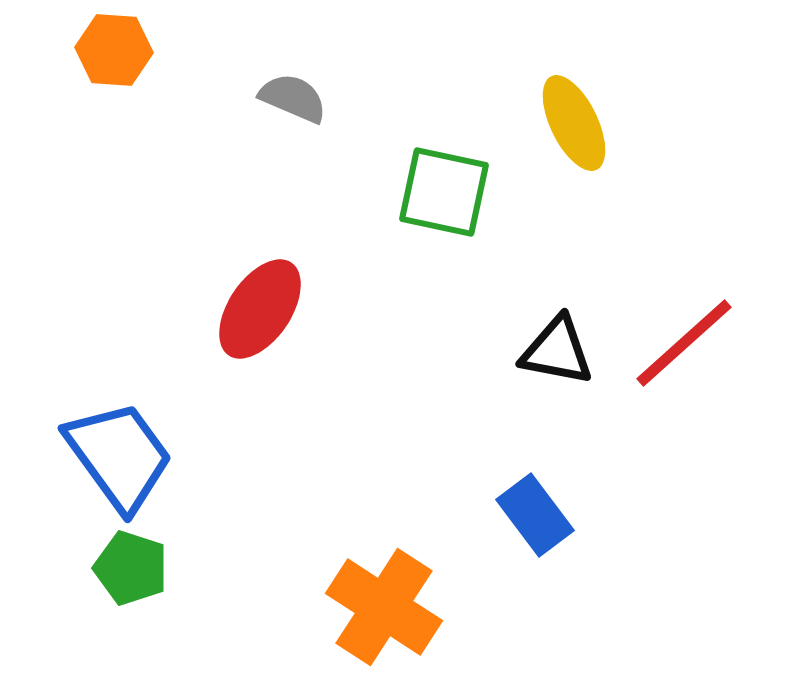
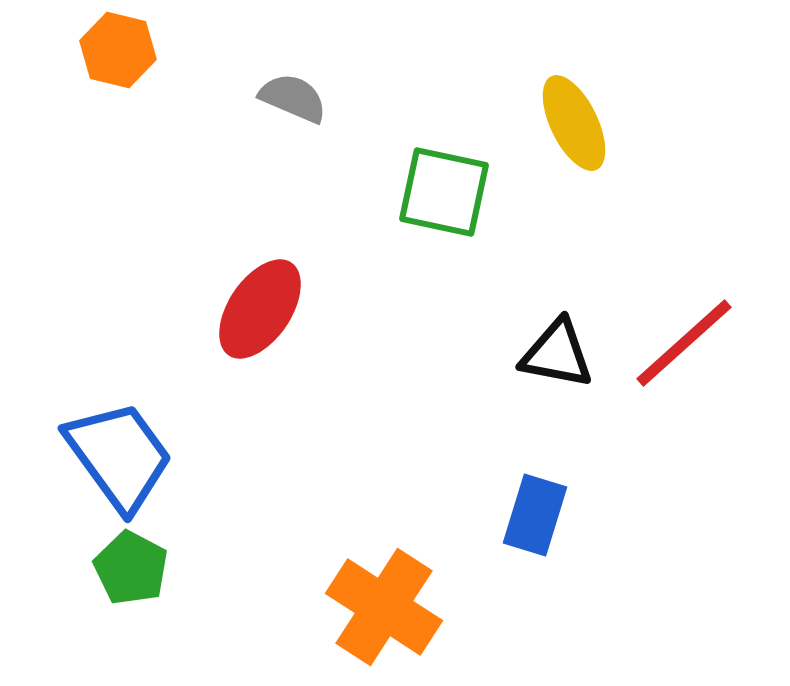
orange hexagon: moved 4 px right; rotated 10 degrees clockwise
black triangle: moved 3 px down
blue rectangle: rotated 54 degrees clockwise
green pentagon: rotated 10 degrees clockwise
